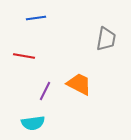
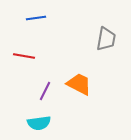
cyan semicircle: moved 6 px right
